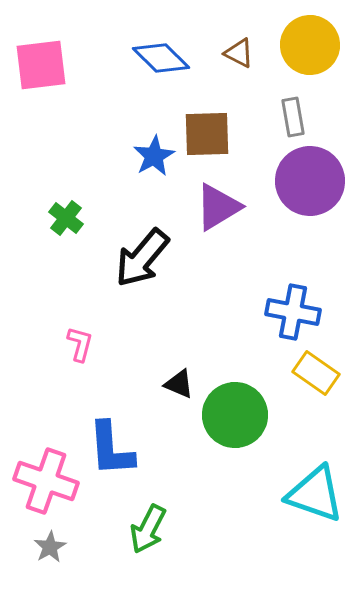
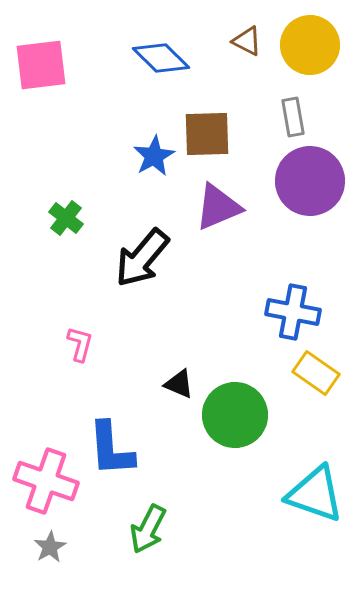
brown triangle: moved 8 px right, 12 px up
purple triangle: rotated 8 degrees clockwise
